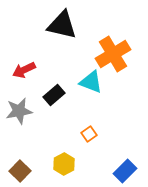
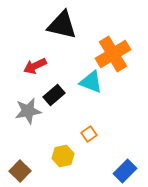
red arrow: moved 11 px right, 4 px up
gray star: moved 9 px right
yellow hexagon: moved 1 px left, 8 px up; rotated 15 degrees clockwise
